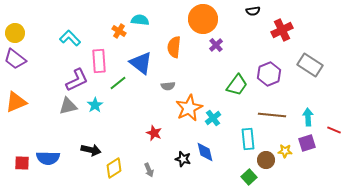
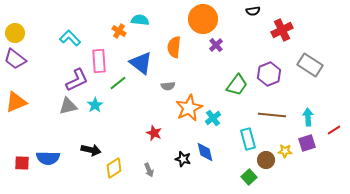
red line: rotated 56 degrees counterclockwise
cyan rectangle: rotated 10 degrees counterclockwise
